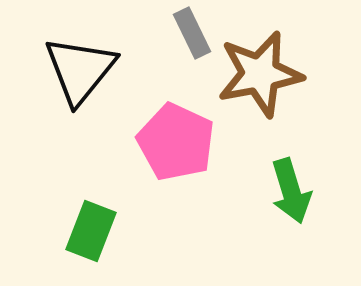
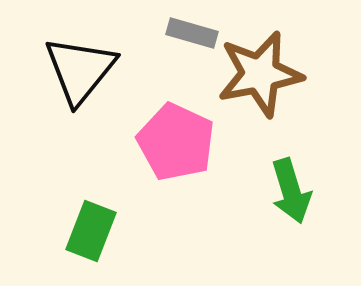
gray rectangle: rotated 48 degrees counterclockwise
